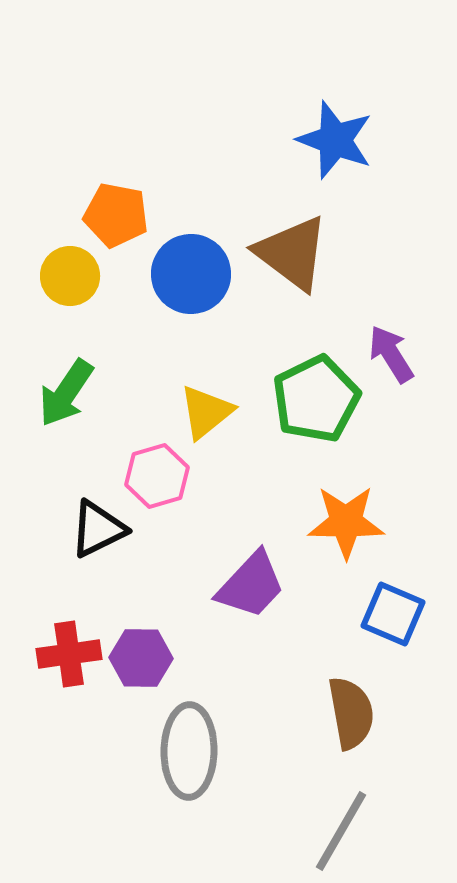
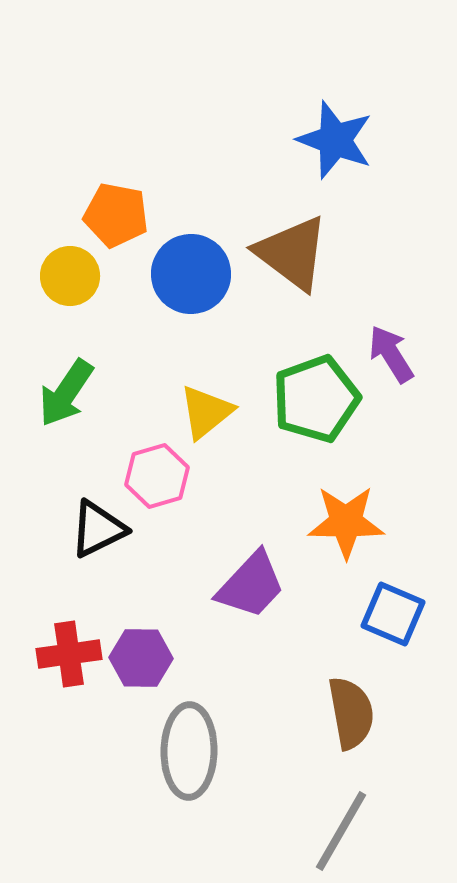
green pentagon: rotated 6 degrees clockwise
